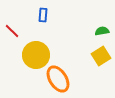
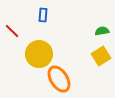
yellow circle: moved 3 px right, 1 px up
orange ellipse: moved 1 px right
